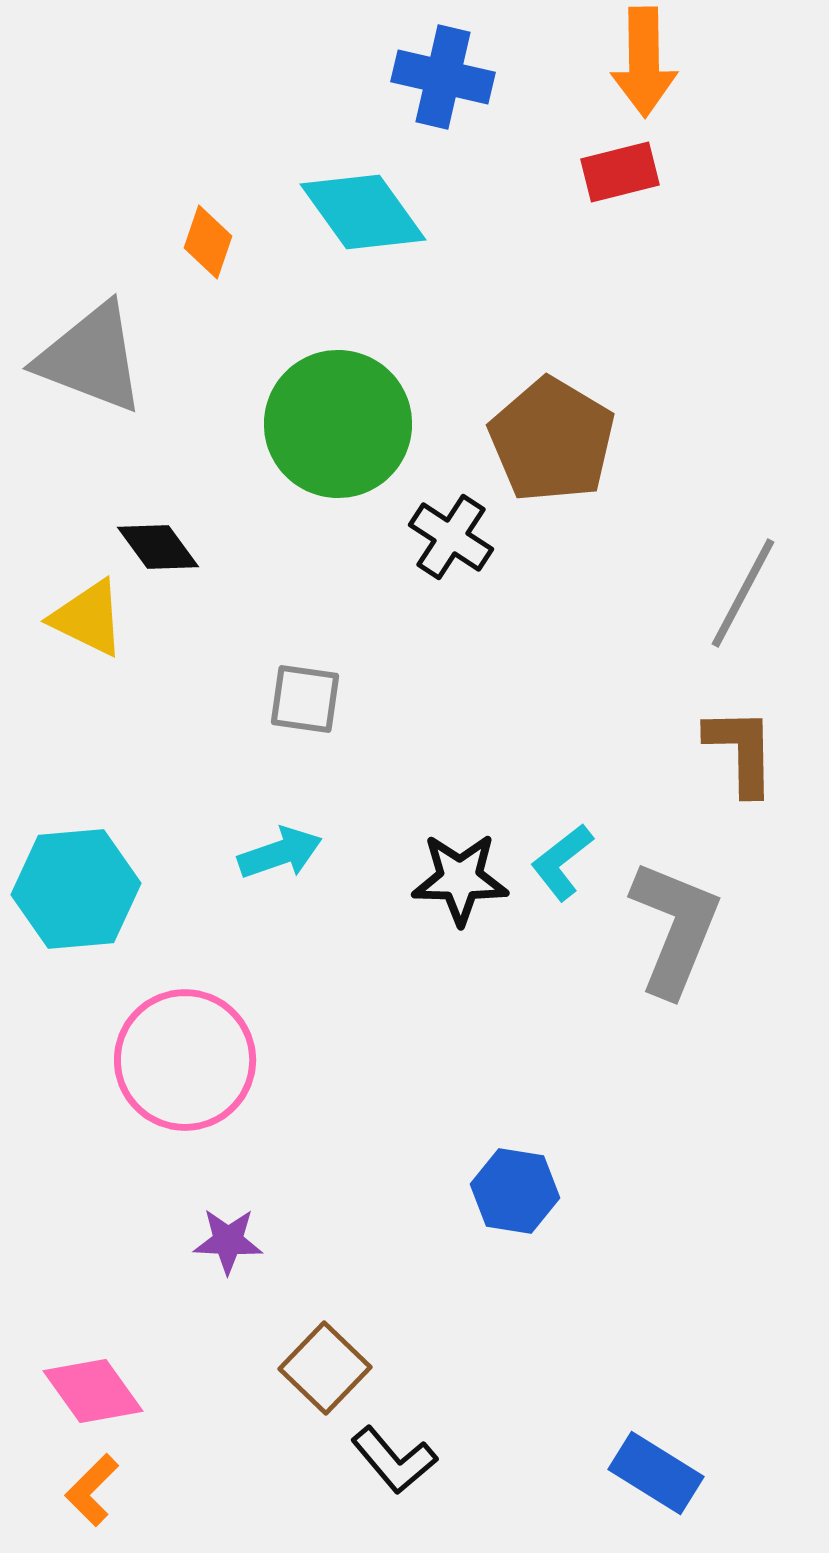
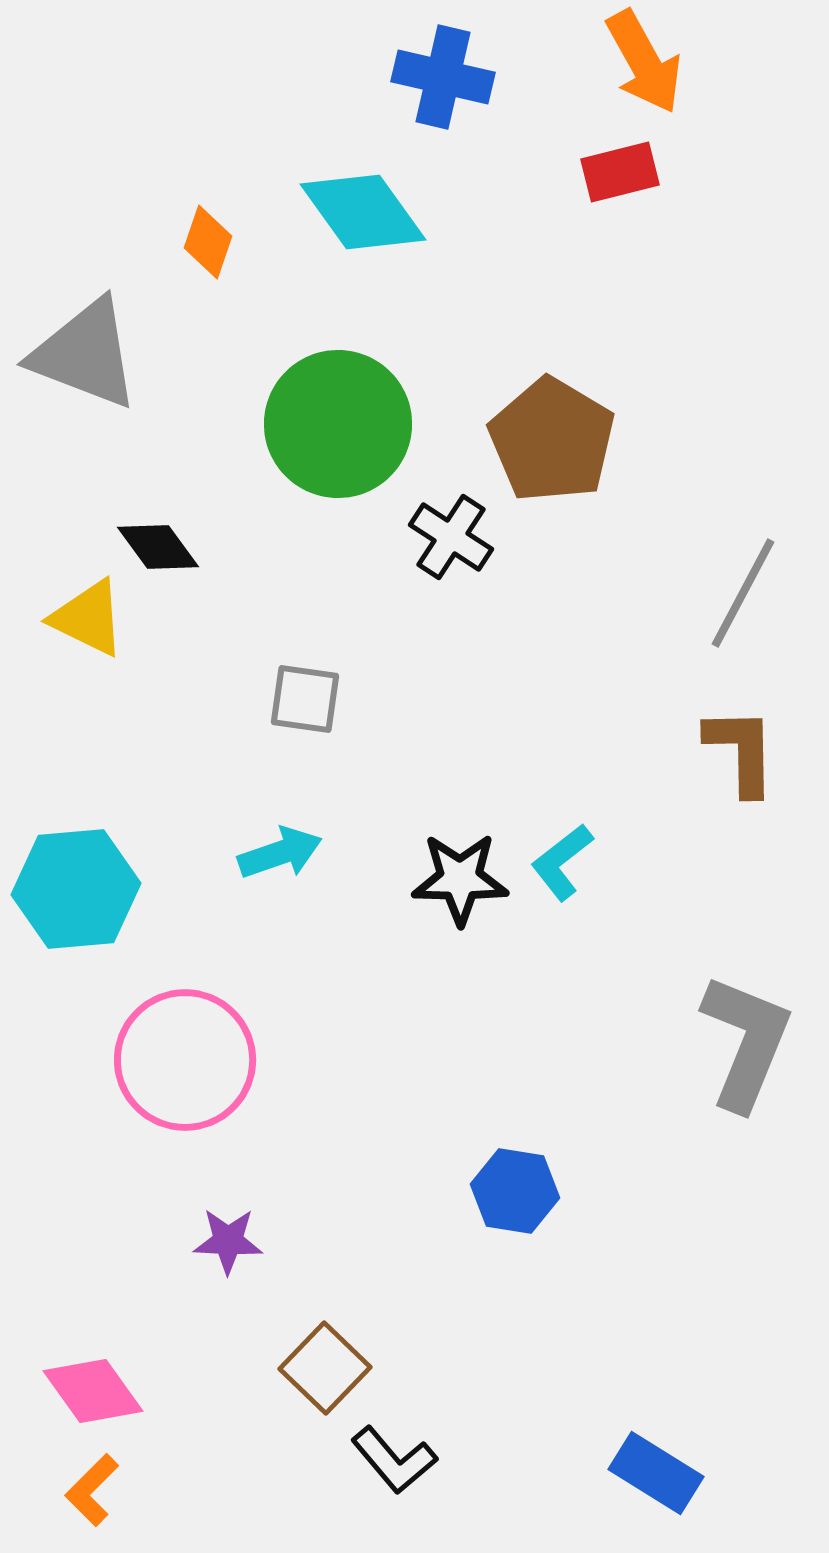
orange arrow: rotated 28 degrees counterclockwise
gray triangle: moved 6 px left, 4 px up
gray L-shape: moved 71 px right, 114 px down
